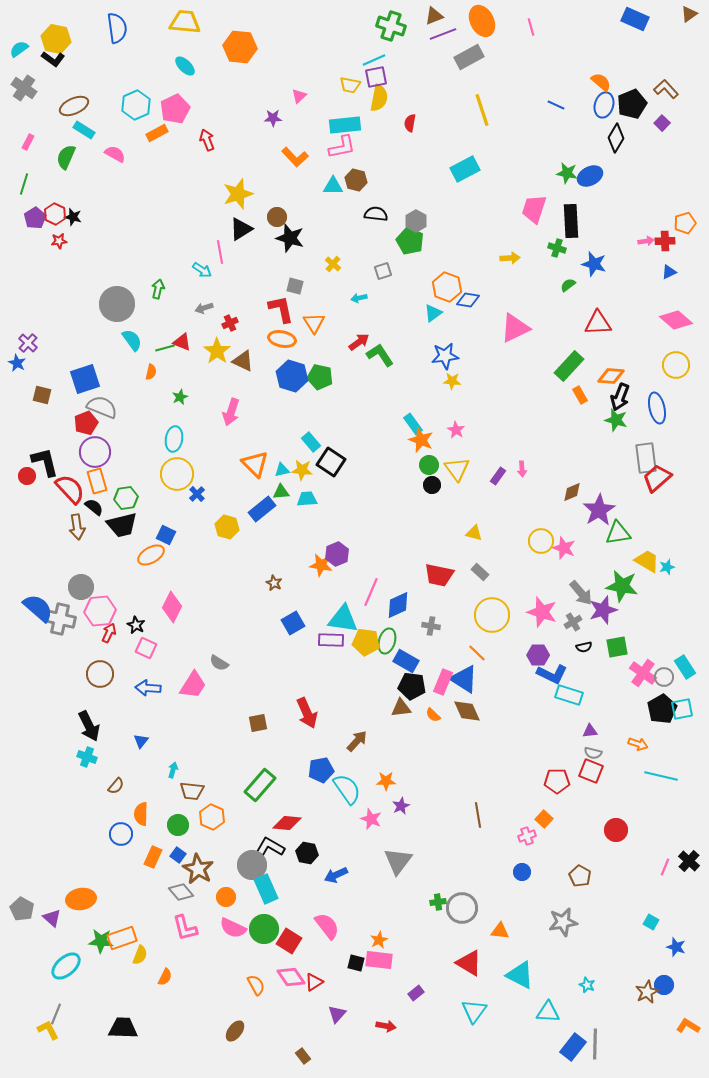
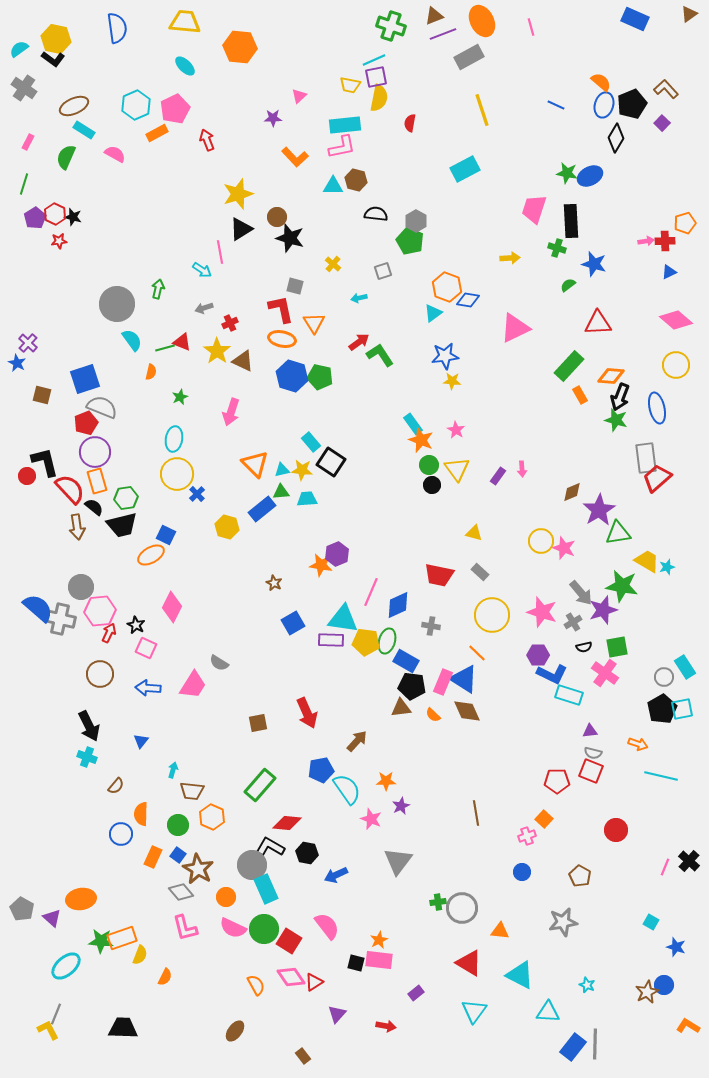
pink cross at (643, 673): moved 38 px left
brown line at (478, 815): moved 2 px left, 2 px up
